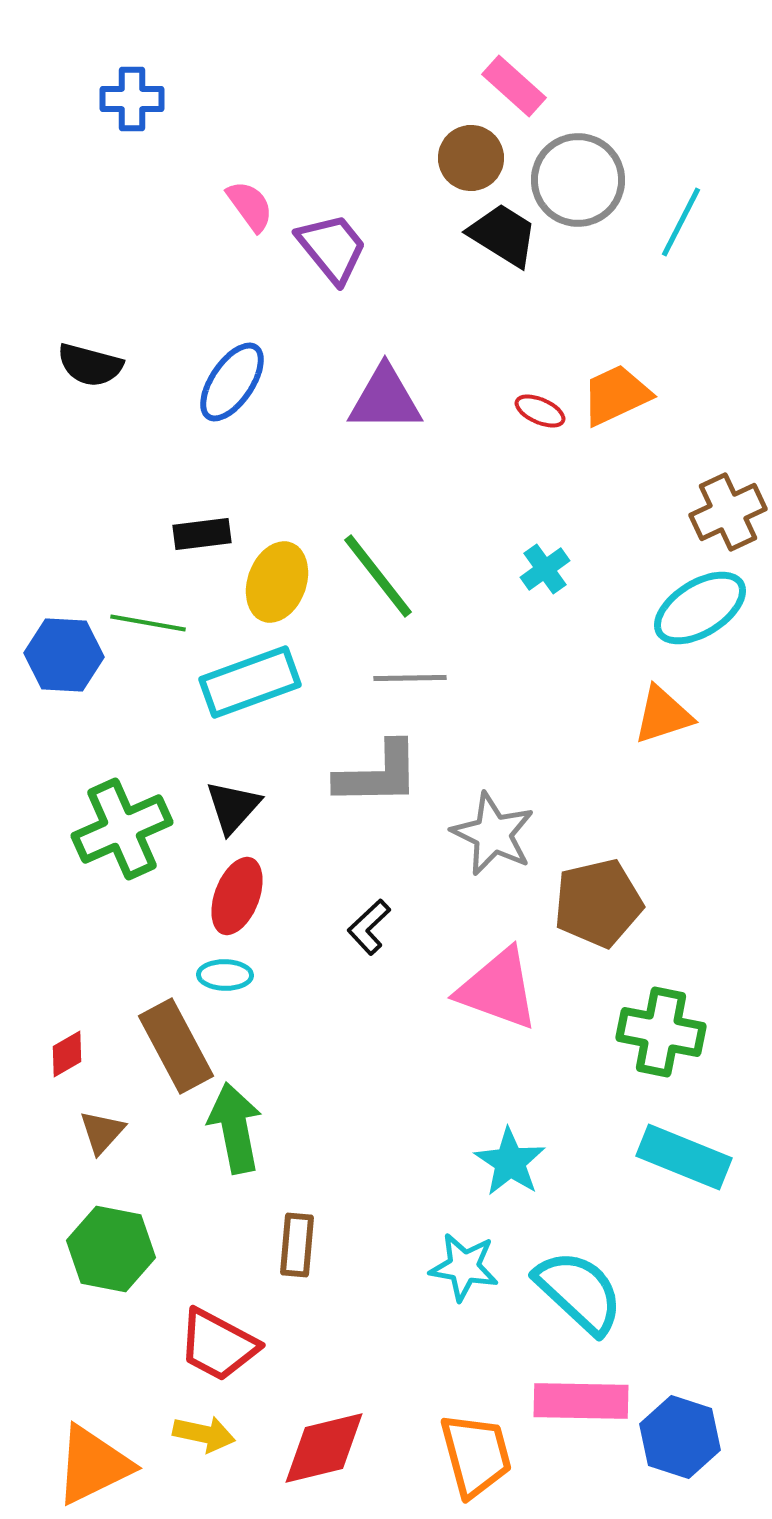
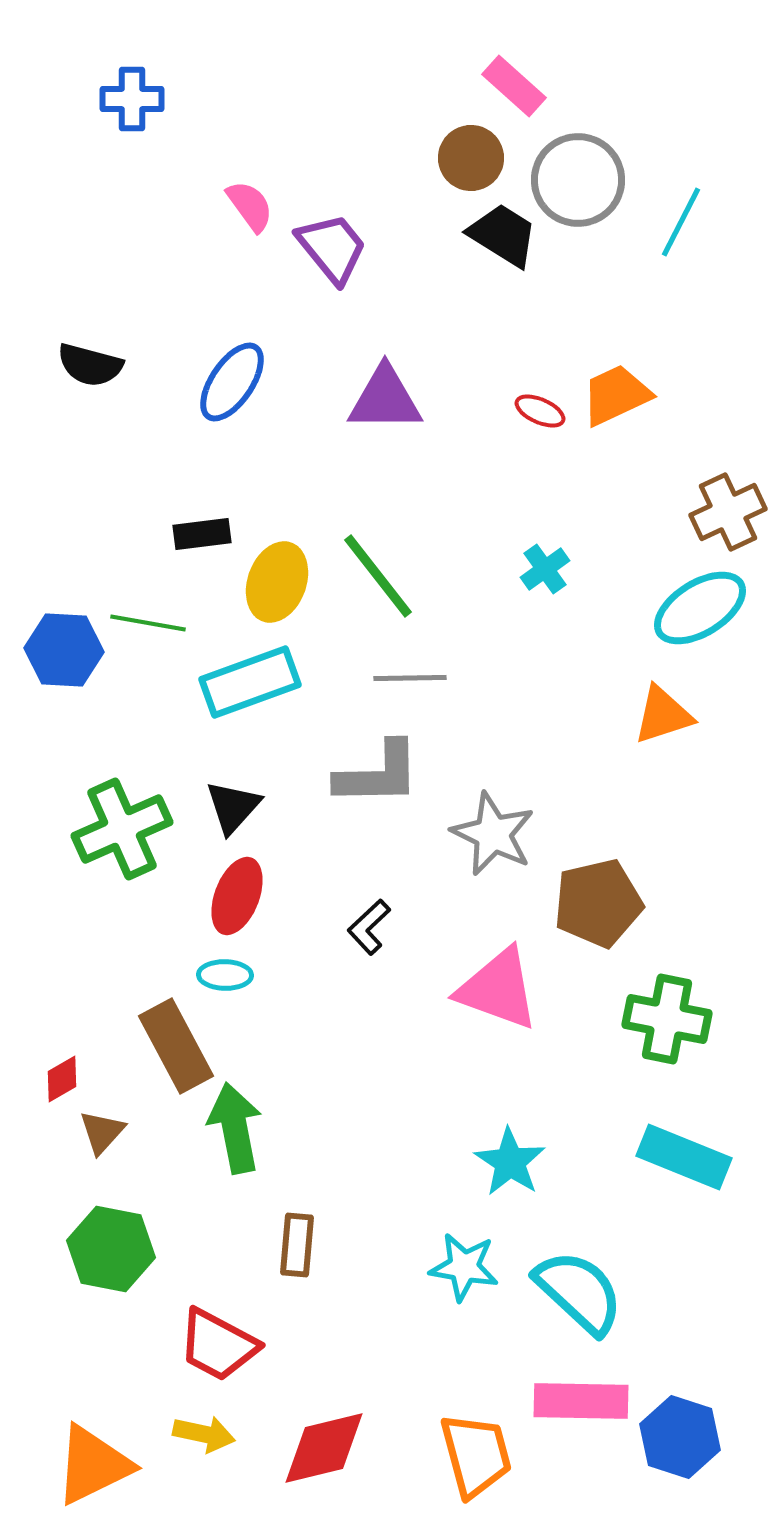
blue hexagon at (64, 655): moved 5 px up
green cross at (661, 1032): moved 6 px right, 13 px up
red diamond at (67, 1054): moved 5 px left, 25 px down
